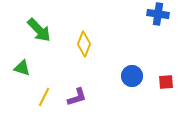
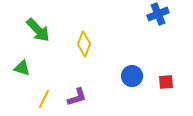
blue cross: rotated 30 degrees counterclockwise
green arrow: moved 1 px left
yellow line: moved 2 px down
